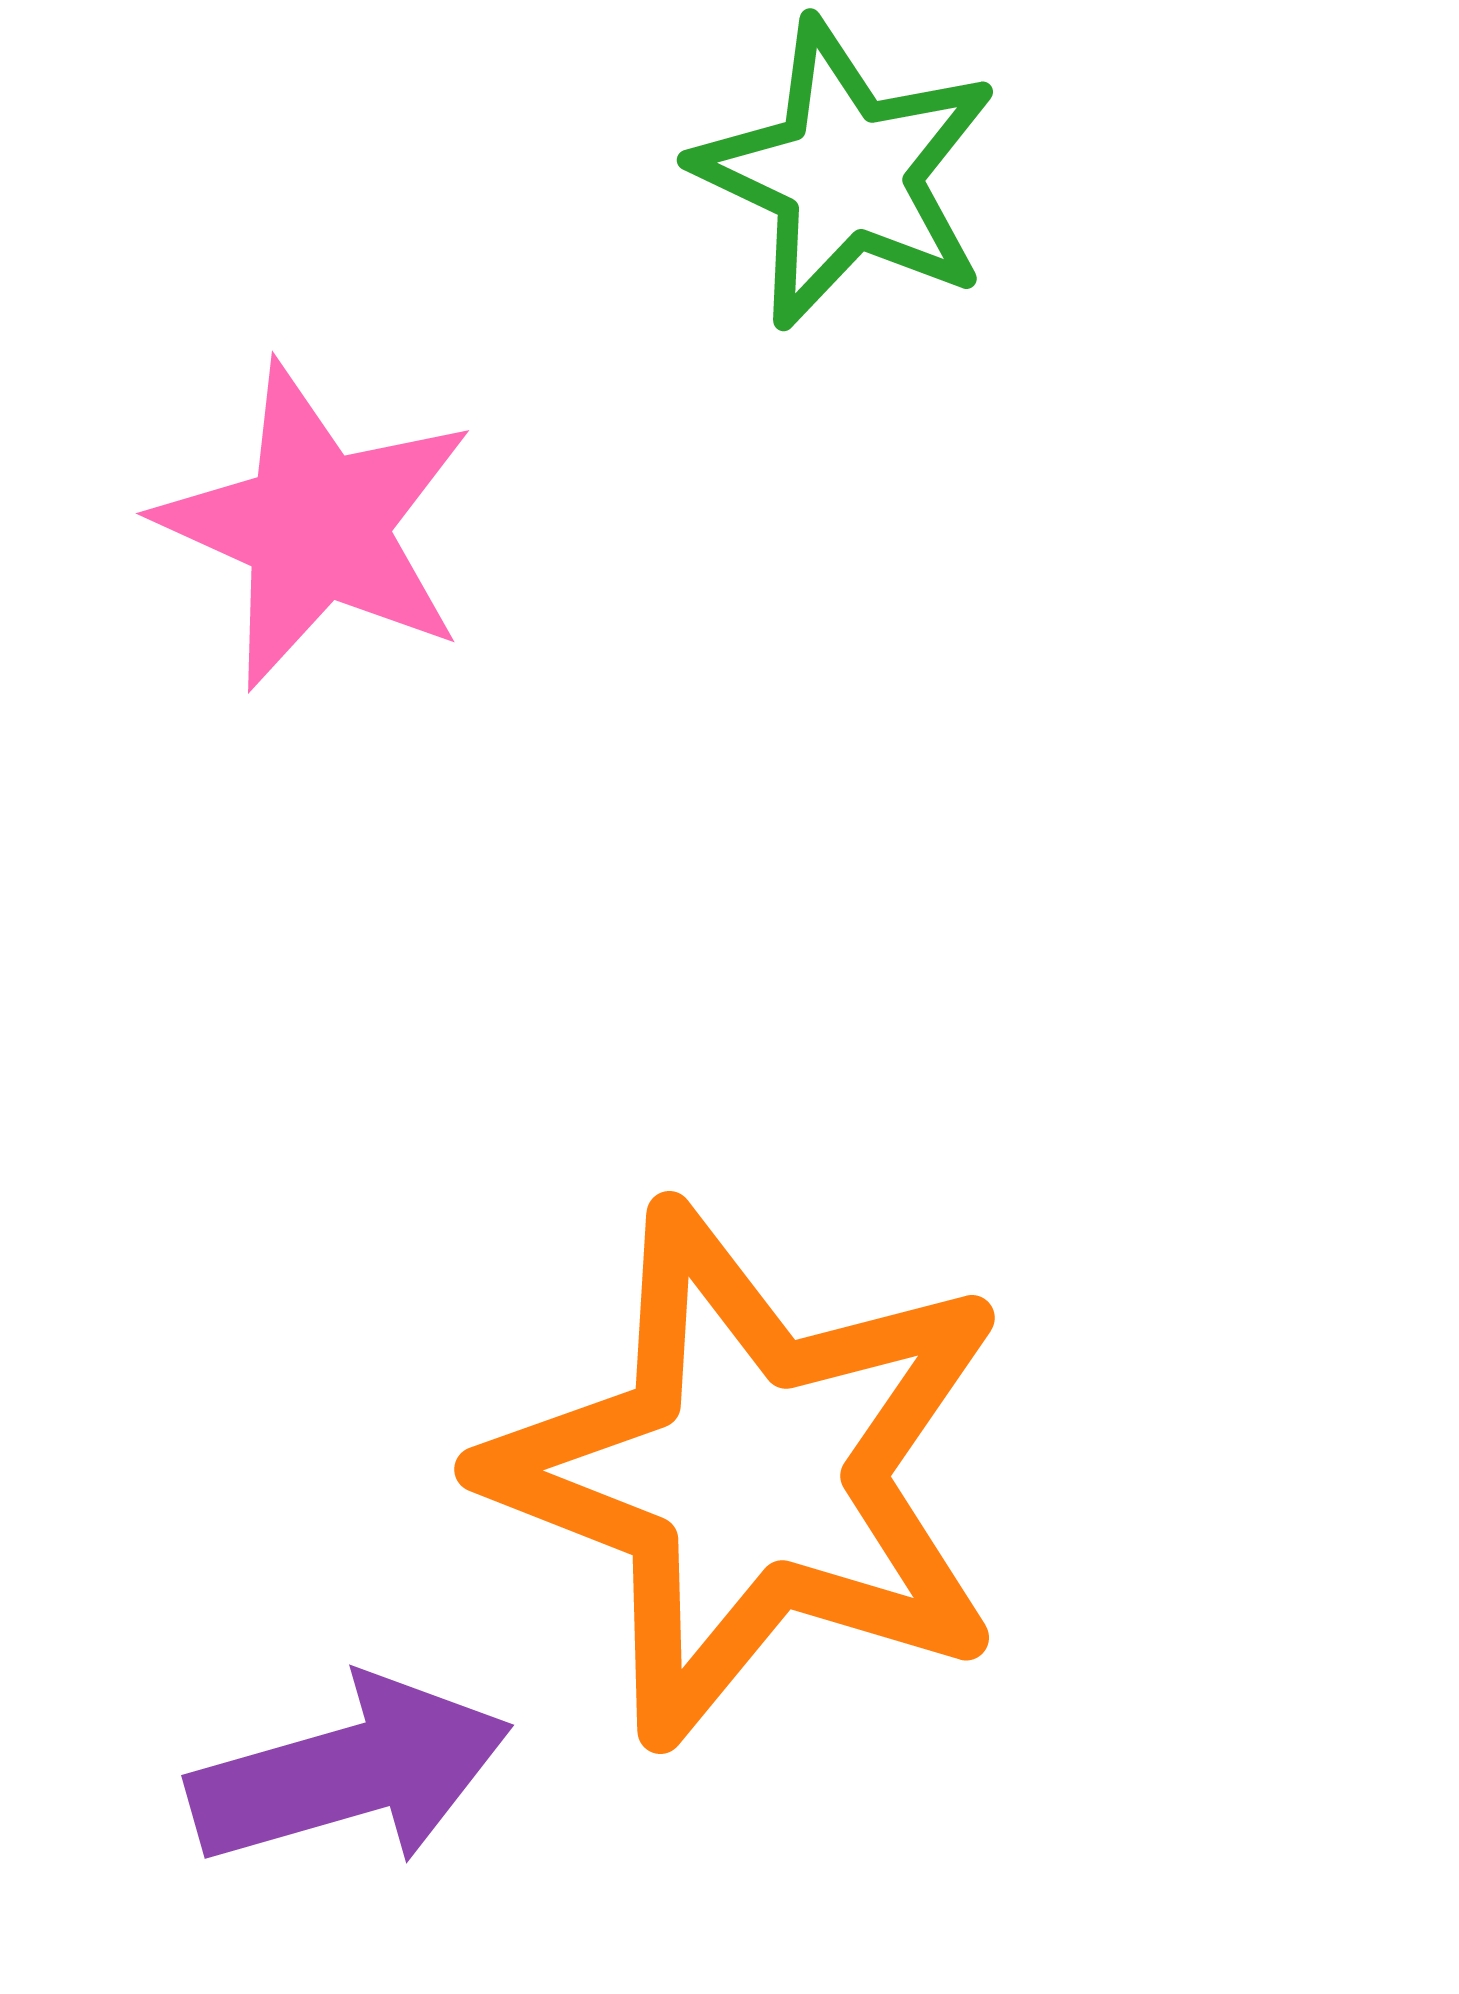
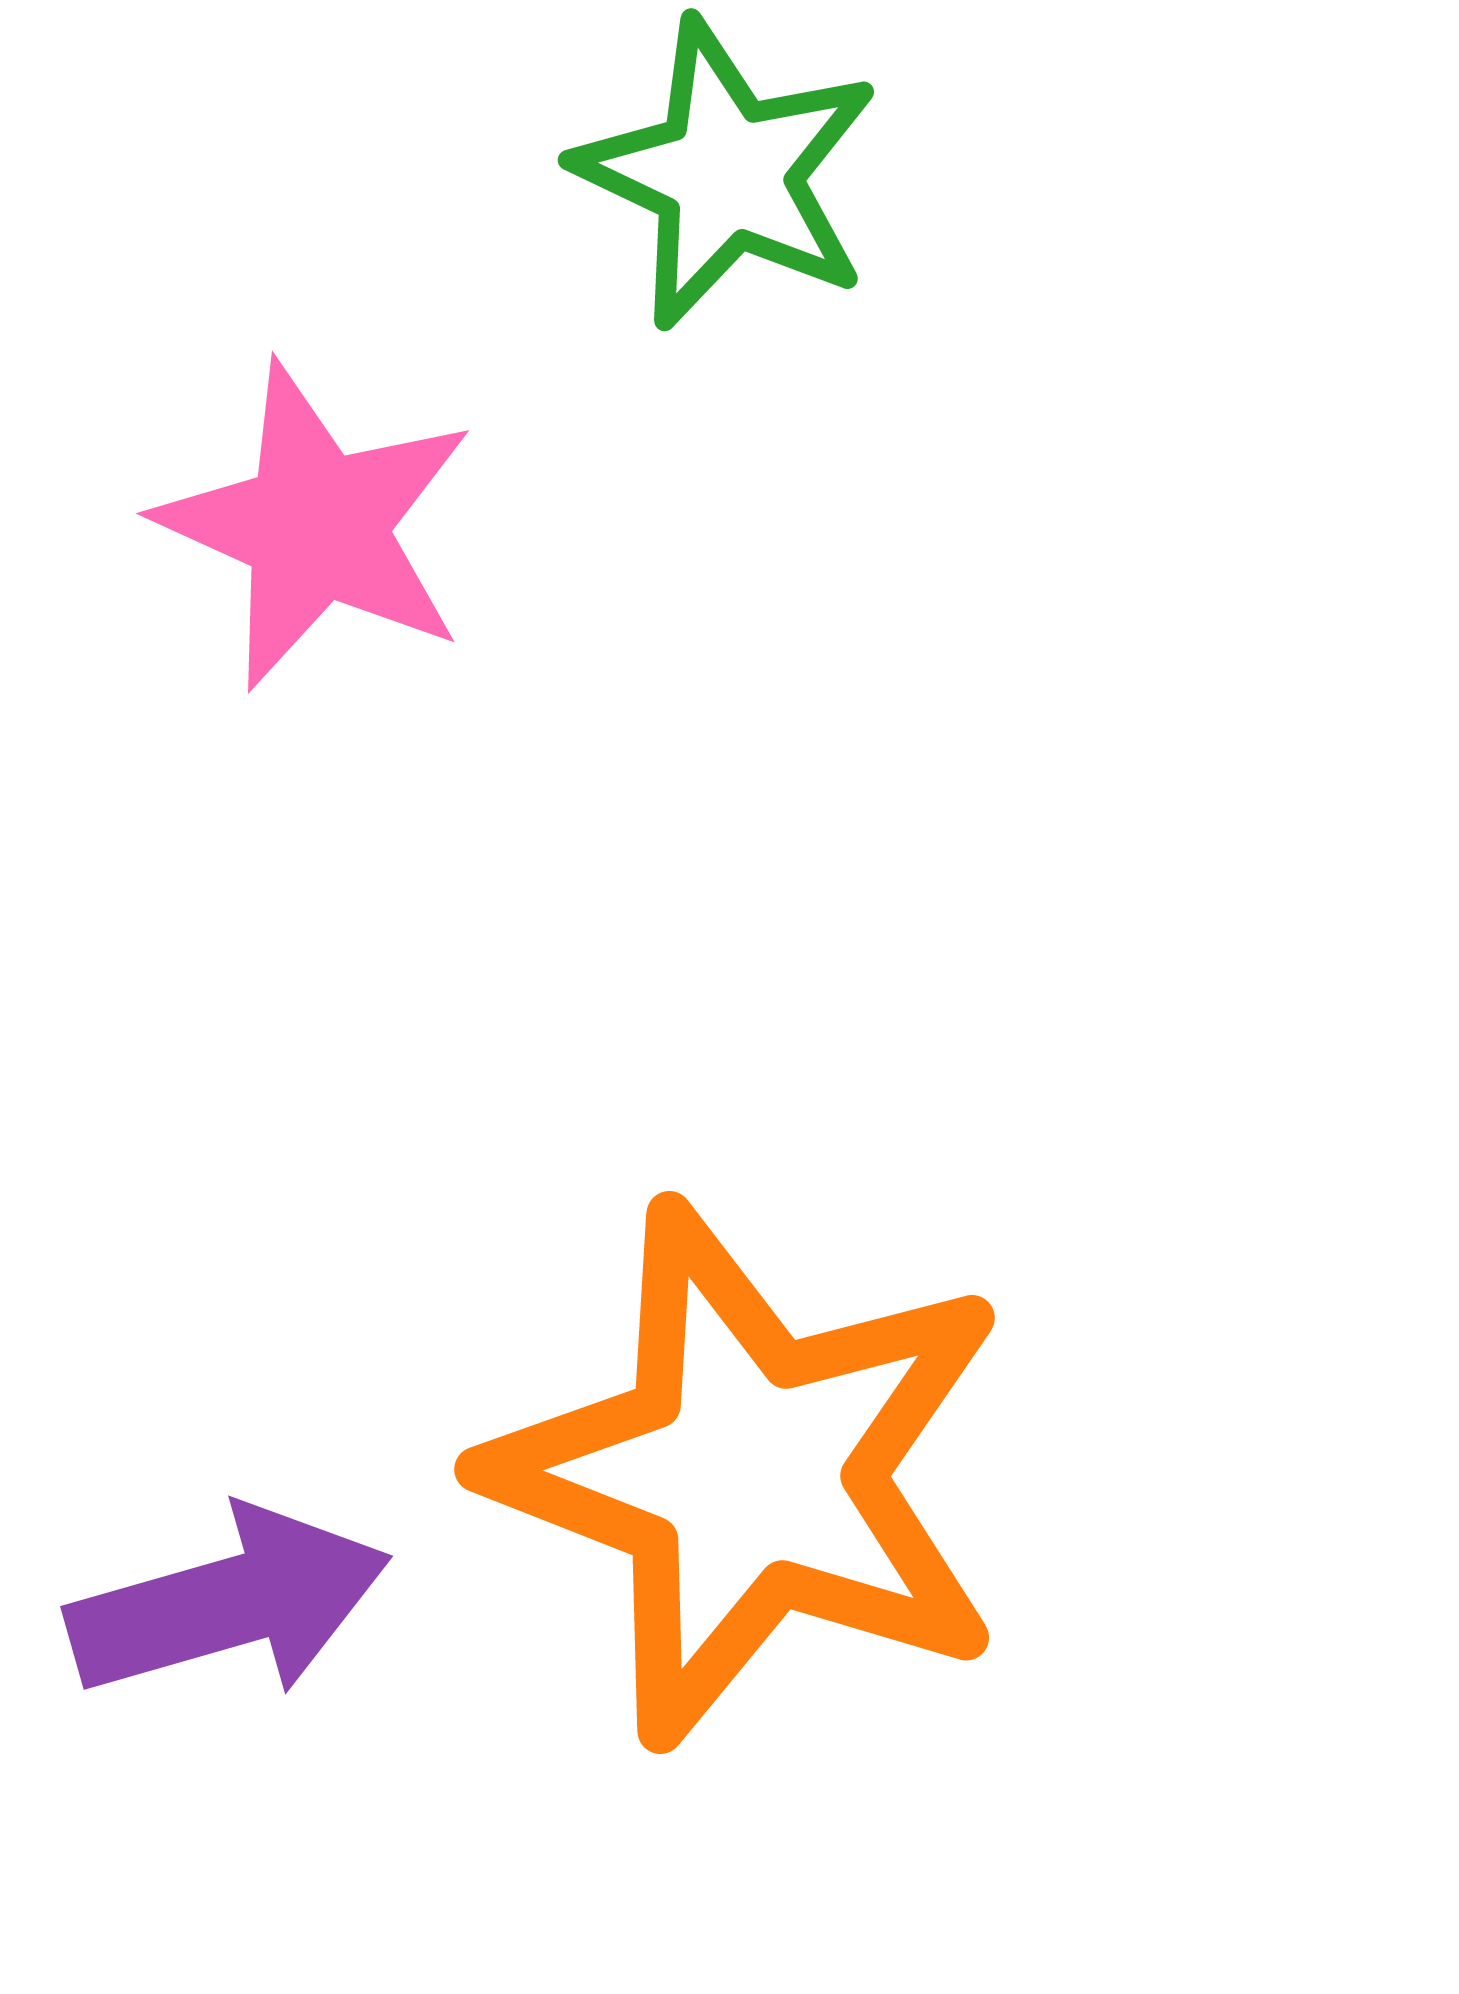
green star: moved 119 px left
purple arrow: moved 121 px left, 169 px up
